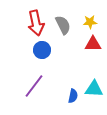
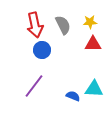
red arrow: moved 1 px left, 2 px down
blue semicircle: rotated 80 degrees counterclockwise
